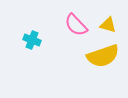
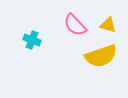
pink semicircle: moved 1 px left
yellow semicircle: moved 2 px left
